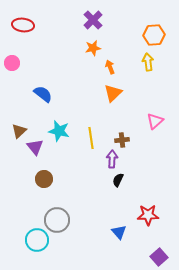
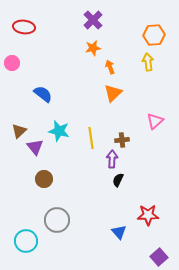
red ellipse: moved 1 px right, 2 px down
cyan circle: moved 11 px left, 1 px down
